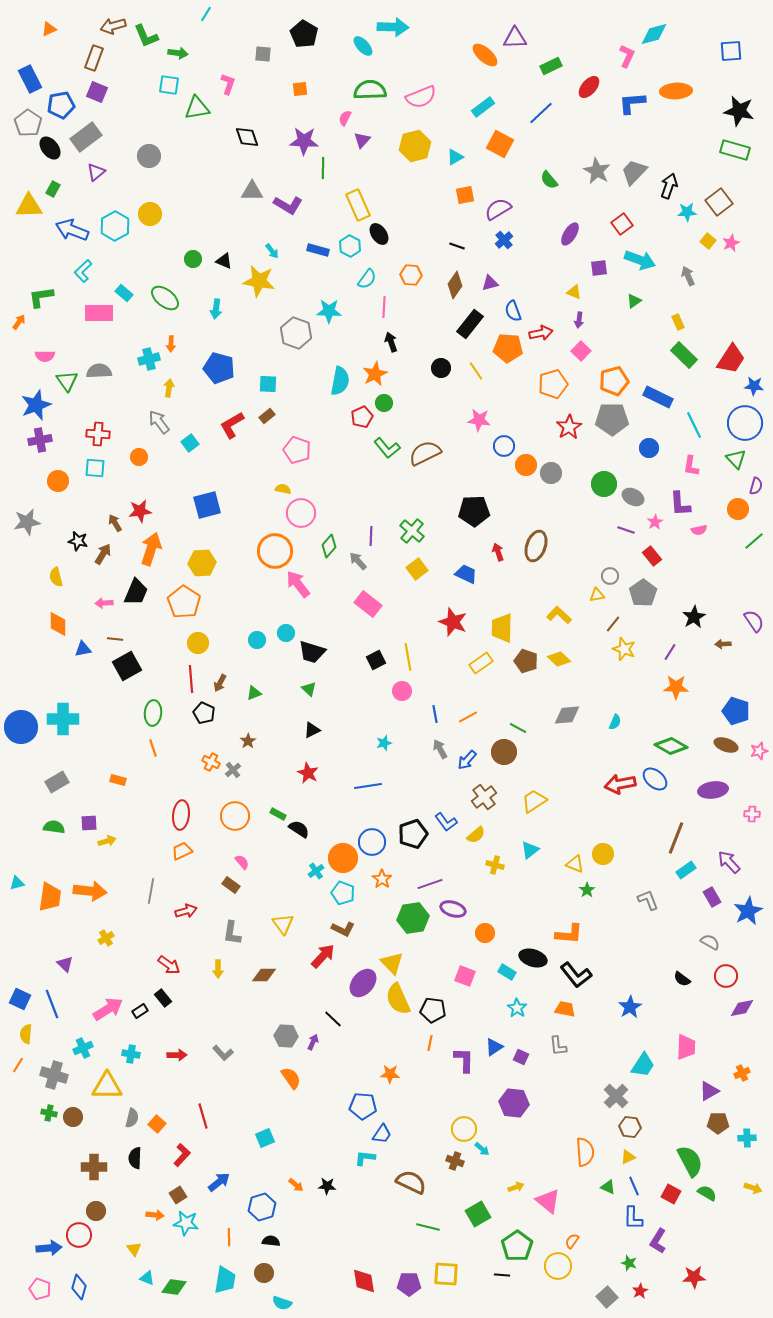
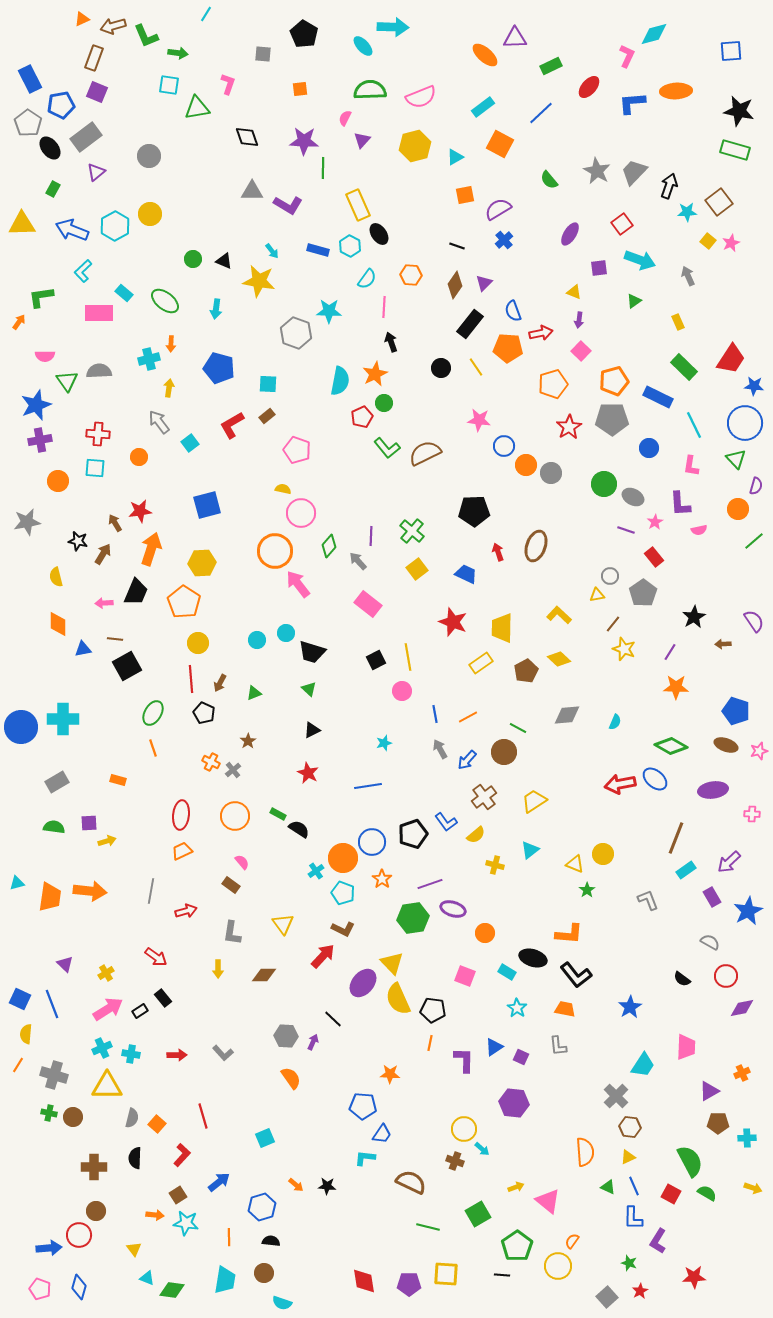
orange triangle at (49, 29): moved 33 px right, 10 px up
yellow triangle at (29, 206): moved 7 px left, 18 px down
purple triangle at (490, 283): moved 6 px left; rotated 30 degrees counterclockwise
green ellipse at (165, 298): moved 3 px down
green rectangle at (684, 355): moved 12 px down
yellow line at (476, 371): moved 4 px up
red rectangle at (652, 556): moved 2 px right, 1 px down
brown pentagon at (526, 661): moved 10 px down; rotated 25 degrees clockwise
green ellipse at (153, 713): rotated 25 degrees clockwise
purple arrow at (729, 862): rotated 90 degrees counterclockwise
yellow cross at (106, 938): moved 35 px down
red arrow at (169, 965): moved 13 px left, 8 px up
cyan cross at (83, 1048): moved 19 px right
green diamond at (174, 1287): moved 2 px left, 3 px down
